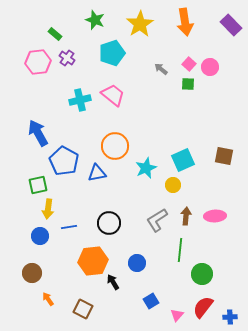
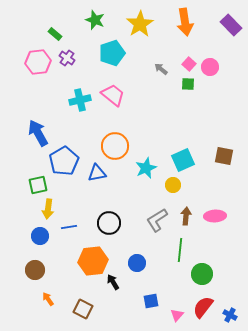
blue pentagon at (64, 161): rotated 12 degrees clockwise
brown circle at (32, 273): moved 3 px right, 3 px up
blue square at (151, 301): rotated 21 degrees clockwise
blue cross at (230, 317): moved 2 px up; rotated 32 degrees clockwise
